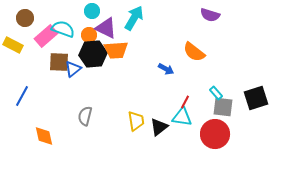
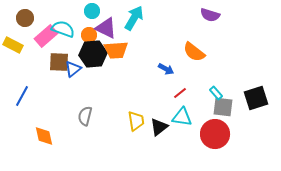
red line: moved 5 px left, 9 px up; rotated 24 degrees clockwise
